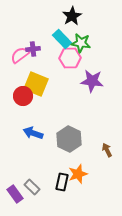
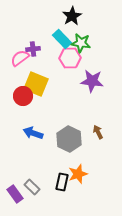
pink semicircle: moved 3 px down
brown arrow: moved 9 px left, 18 px up
